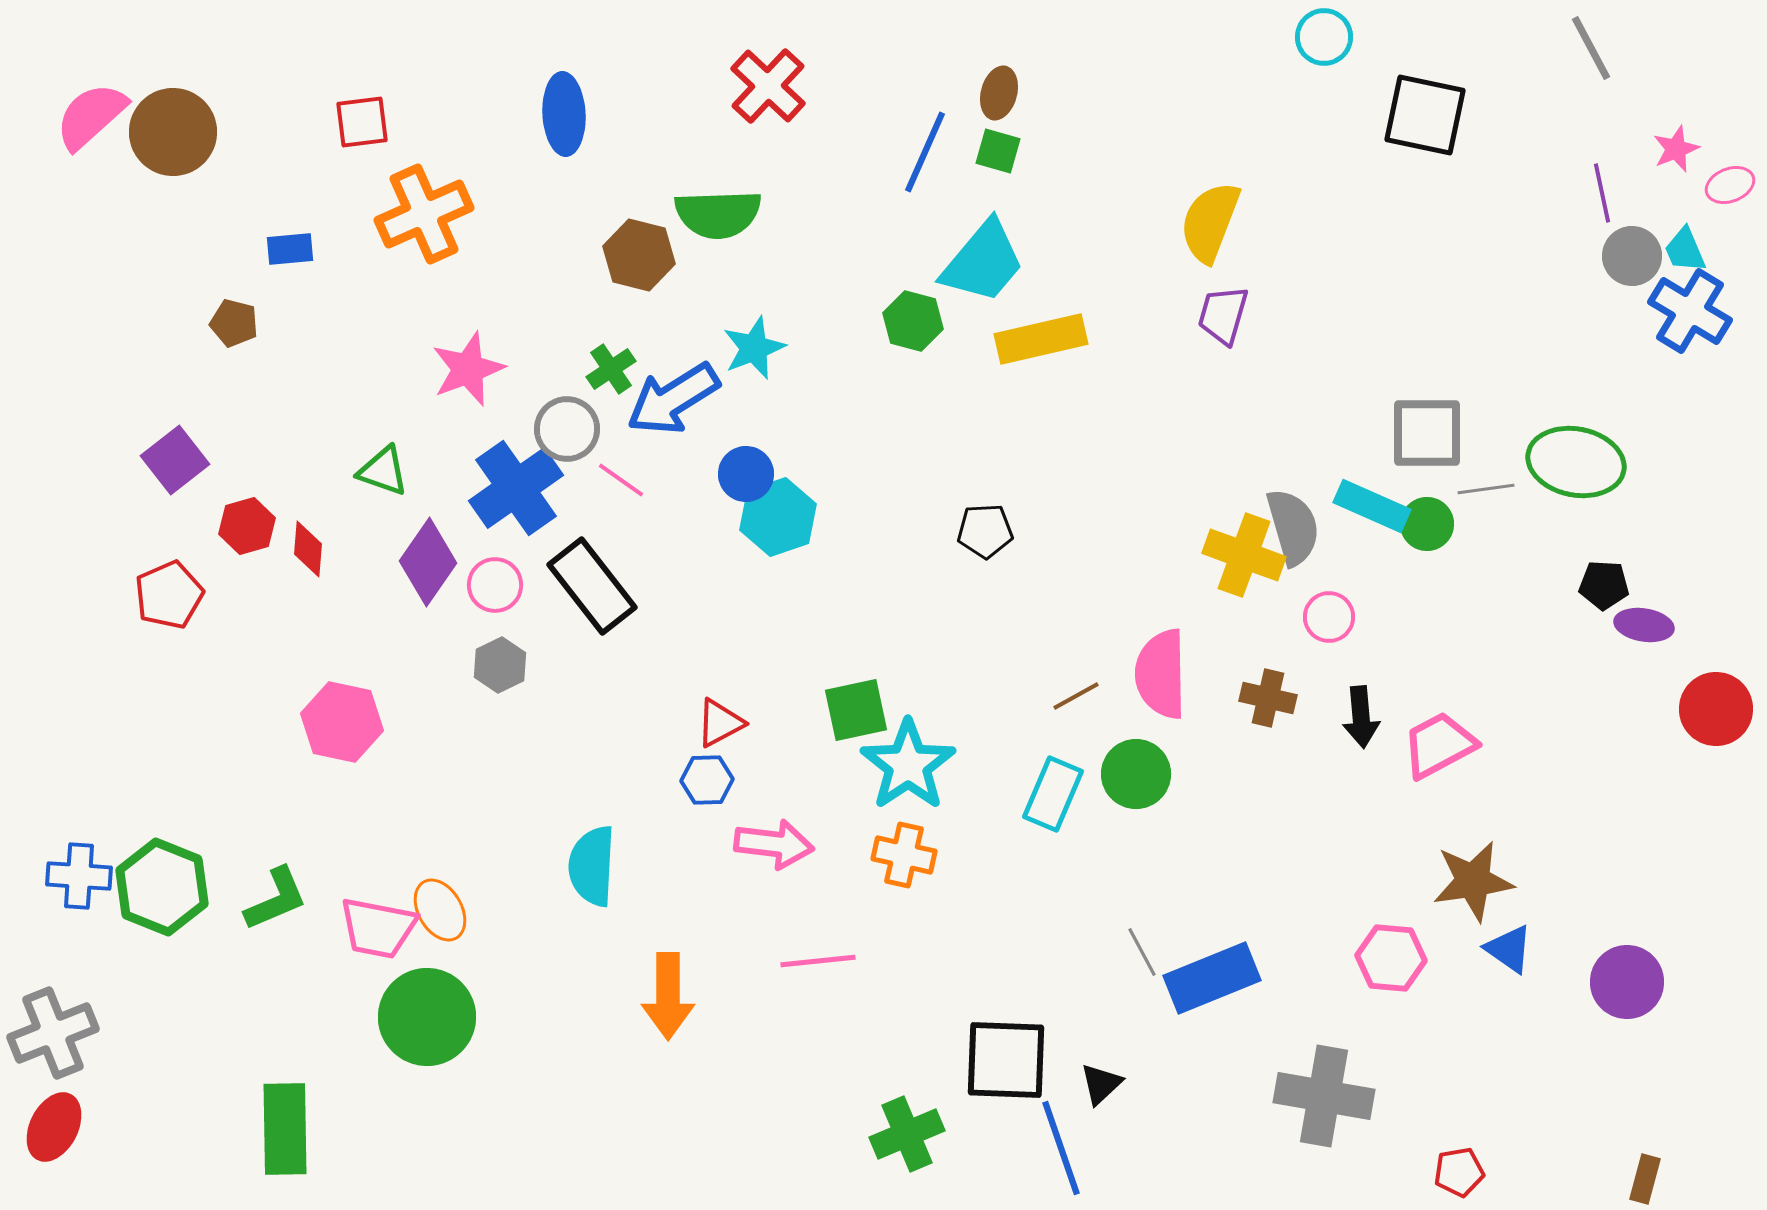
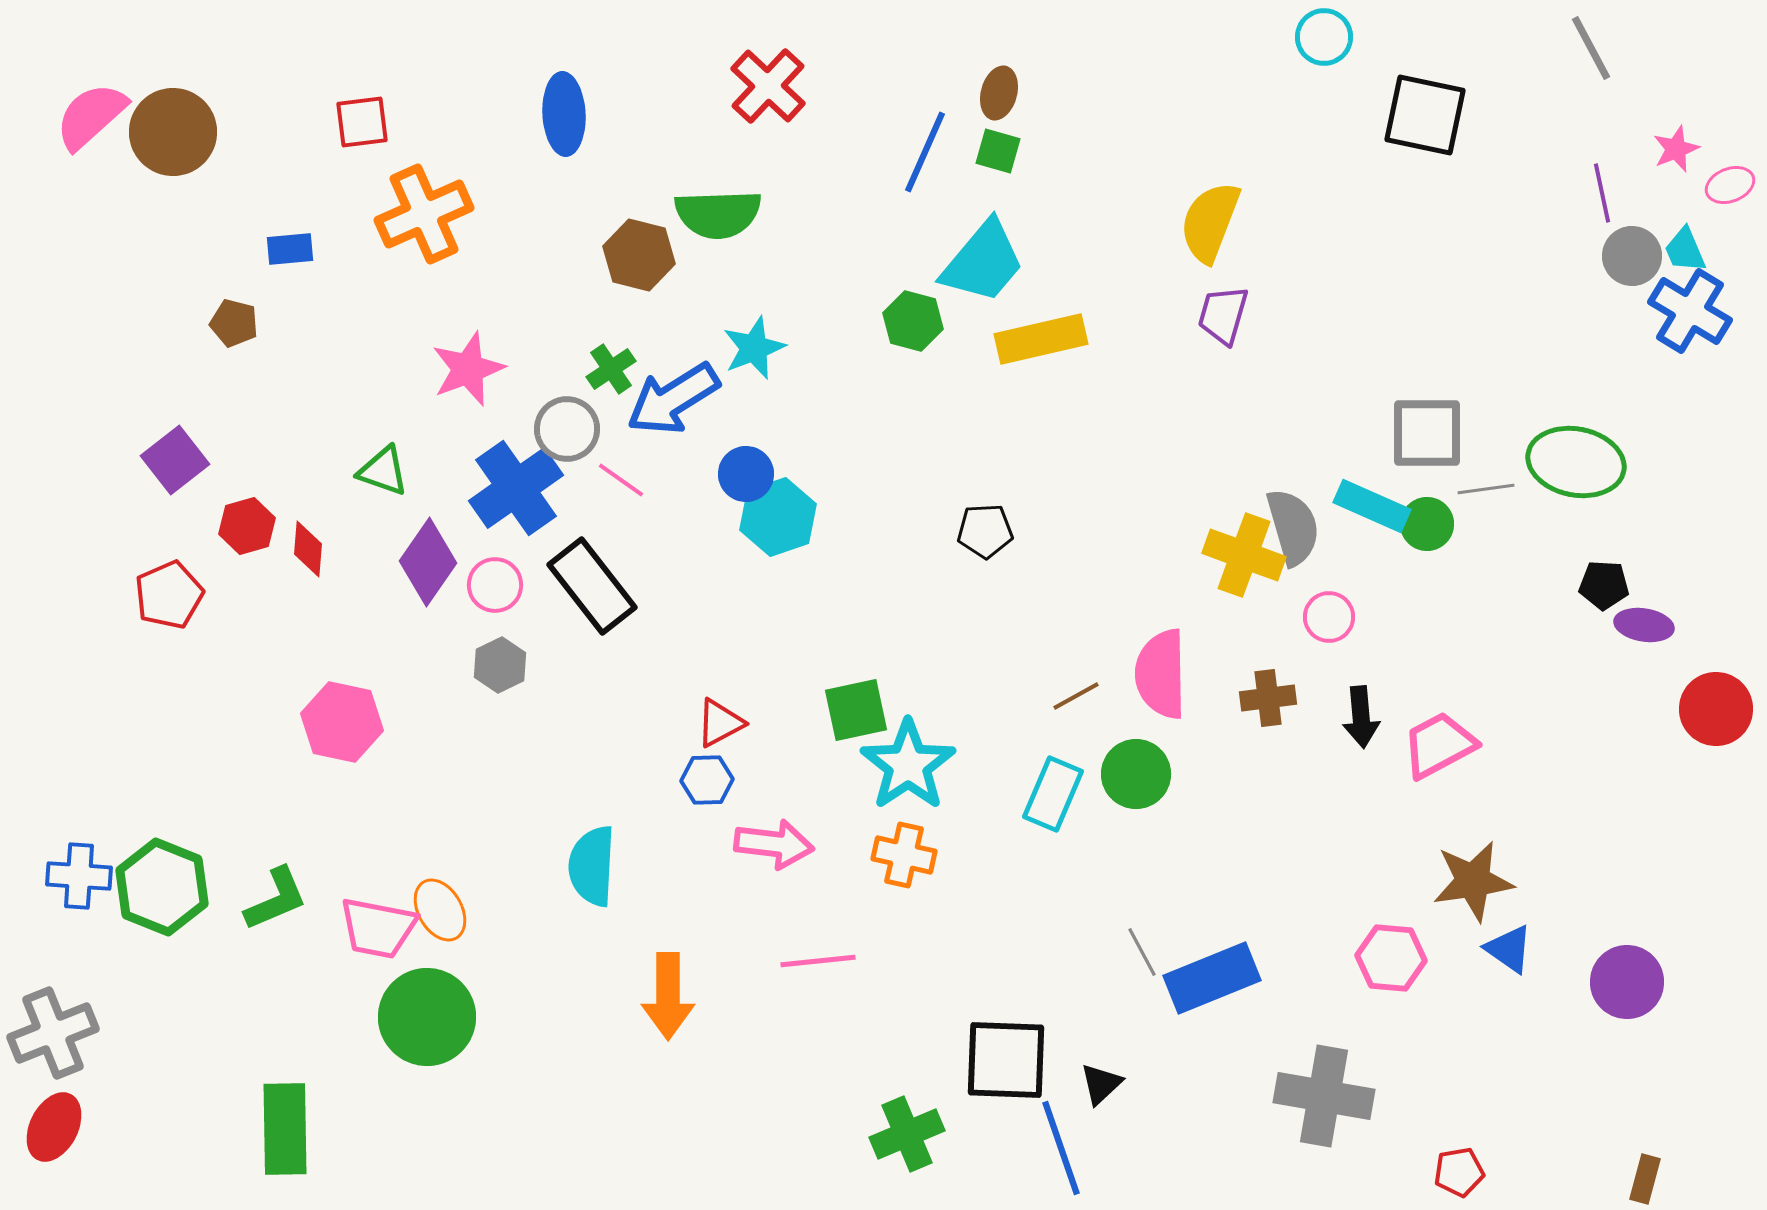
brown cross at (1268, 698): rotated 20 degrees counterclockwise
